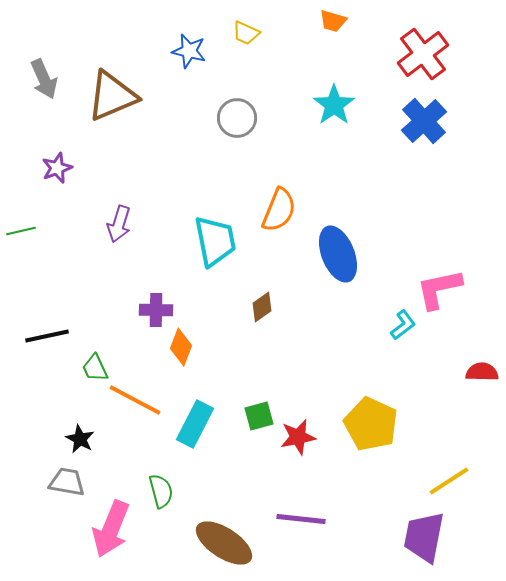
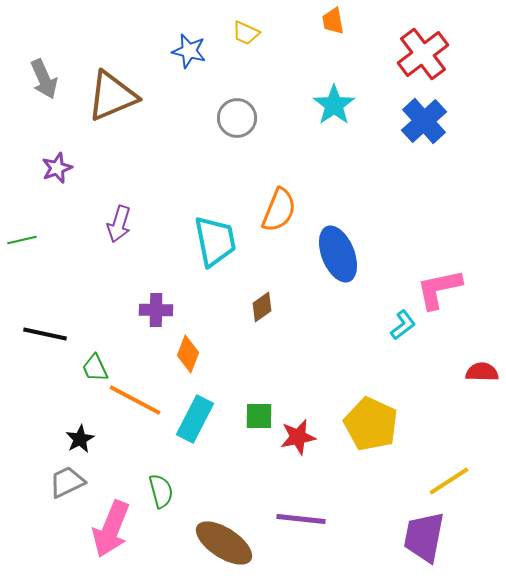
orange trapezoid: rotated 64 degrees clockwise
green line: moved 1 px right, 9 px down
black line: moved 2 px left, 2 px up; rotated 24 degrees clockwise
orange diamond: moved 7 px right, 7 px down
green square: rotated 16 degrees clockwise
cyan rectangle: moved 5 px up
black star: rotated 16 degrees clockwise
gray trapezoid: rotated 36 degrees counterclockwise
